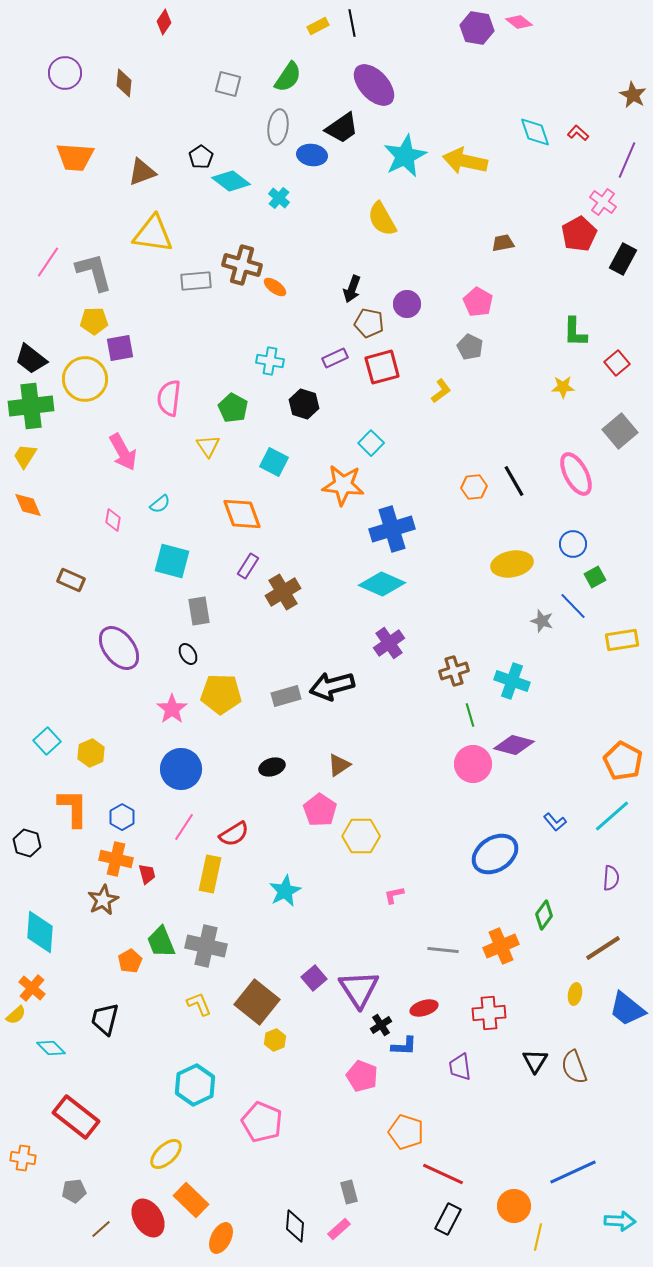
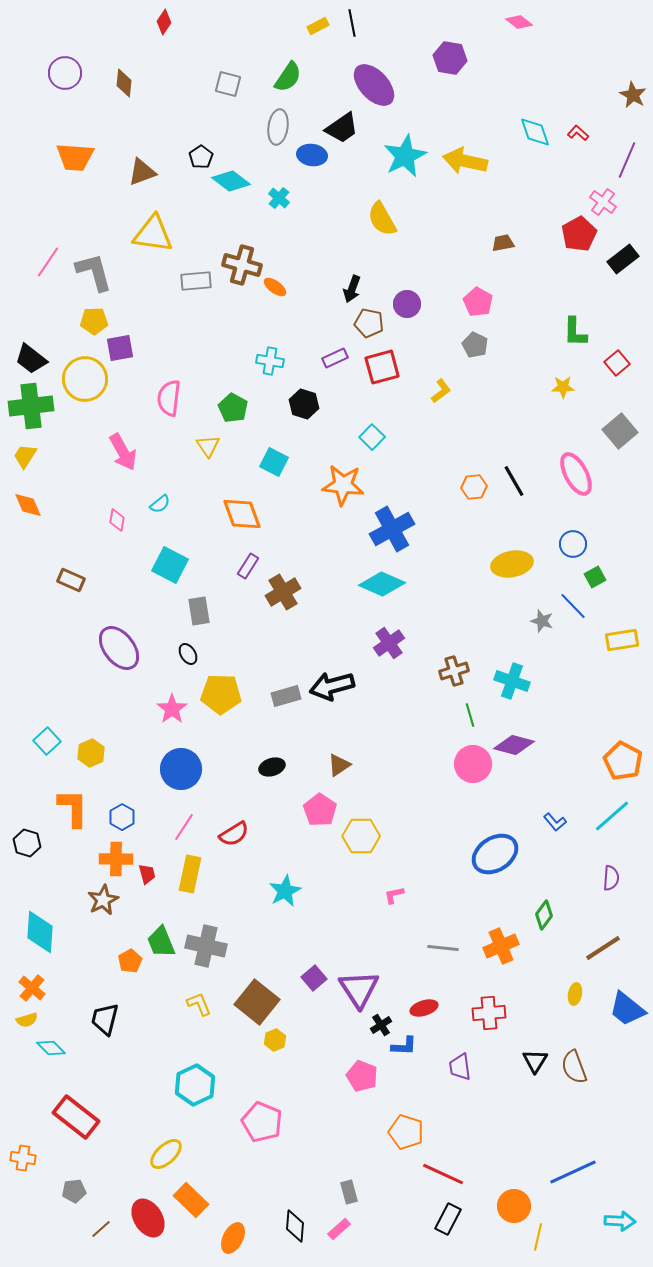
purple hexagon at (477, 28): moved 27 px left, 30 px down
black rectangle at (623, 259): rotated 24 degrees clockwise
gray pentagon at (470, 347): moved 5 px right, 2 px up
cyan square at (371, 443): moved 1 px right, 6 px up
pink diamond at (113, 520): moved 4 px right
blue cross at (392, 529): rotated 12 degrees counterclockwise
cyan square at (172, 561): moved 2 px left, 4 px down; rotated 12 degrees clockwise
orange cross at (116, 859): rotated 12 degrees counterclockwise
yellow rectangle at (210, 874): moved 20 px left
gray line at (443, 950): moved 2 px up
yellow semicircle at (16, 1015): moved 11 px right, 5 px down; rotated 25 degrees clockwise
orange ellipse at (221, 1238): moved 12 px right
